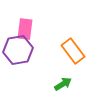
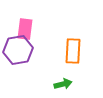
orange rectangle: rotated 40 degrees clockwise
green arrow: rotated 18 degrees clockwise
